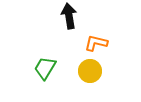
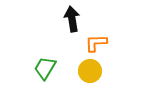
black arrow: moved 3 px right, 3 px down
orange L-shape: rotated 15 degrees counterclockwise
